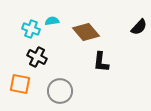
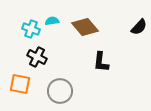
brown diamond: moved 1 px left, 5 px up
